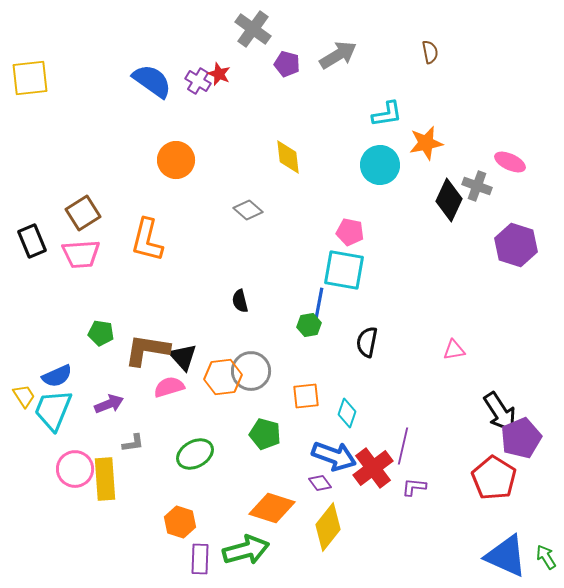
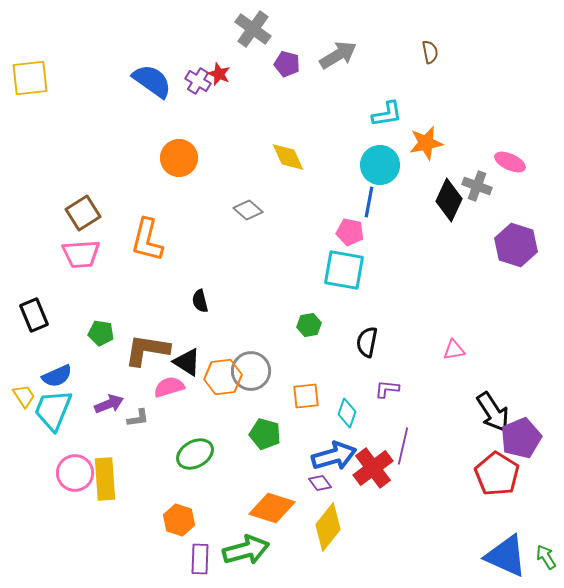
yellow diamond at (288, 157): rotated 18 degrees counterclockwise
orange circle at (176, 160): moved 3 px right, 2 px up
black rectangle at (32, 241): moved 2 px right, 74 px down
black semicircle at (240, 301): moved 40 px left
blue line at (319, 303): moved 50 px right, 101 px up
black triangle at (183, 357): moved 4 px right, 5 px down; rotated 16 degrees counterclockwise
black arrow at (500, 412): moved 7 px left
gray L-shape at (133, 443): moved 5 px right, 25 px up
blue arrow at (334, 456): rotated 36 degrees counterclockwise
pink circle at (75, 469): moved 4 px down
red pentagon at (494, 478): moved 3 px right, 4 px up
purple L-shape at (414, 487): moved 27 px left, 98 px up
orange hexagon at (180, 522): moved 1 px left, 2 px up
